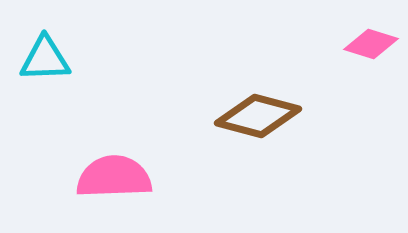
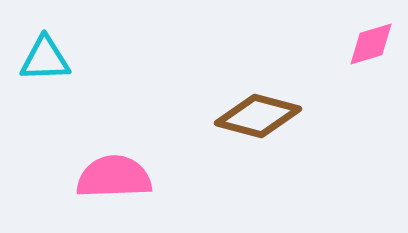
pink diamond: rotated 34 degrees counterclockwise
